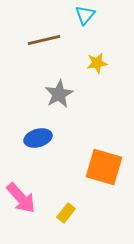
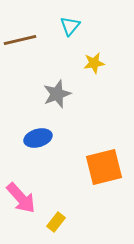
cyan triangle: moved 15 px left, 11 px down
brown line: moved 24 px left
yellow star: moved 3 px left
gray star: moved 2 px left; rotated 8 degrees clockwise
orange square: rotated 30 degrees counterclockwise
yellow rectangle: moved 10 px left, 9 px down
